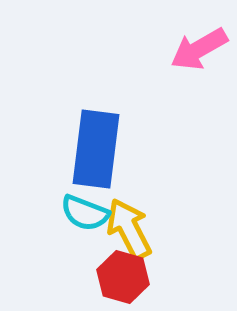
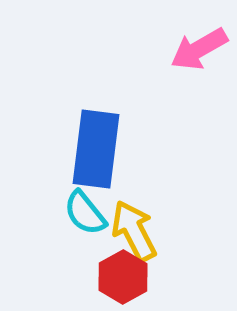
cyan semicircle: rotated 30 degrees clockwise
yellow arrow: moved 5 px right, 2 px down
red hexagon: rotated 15 degrees clockwise
